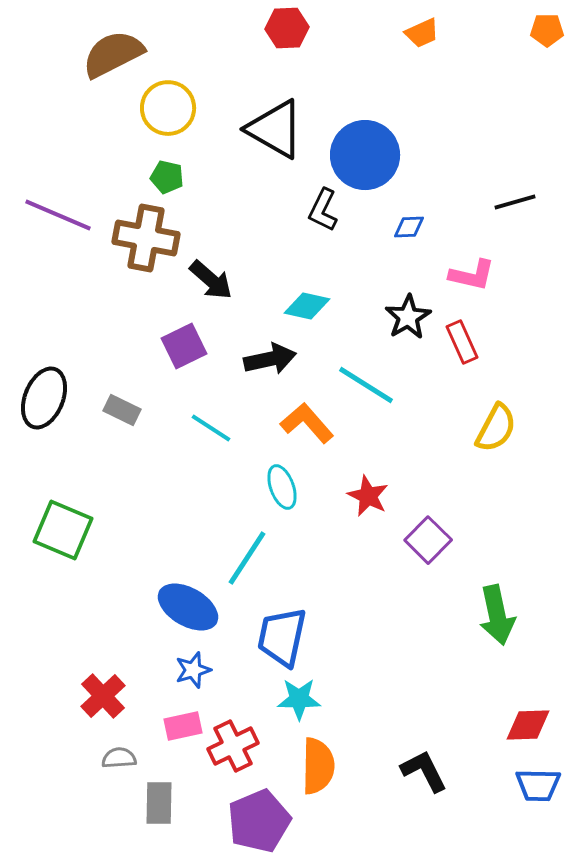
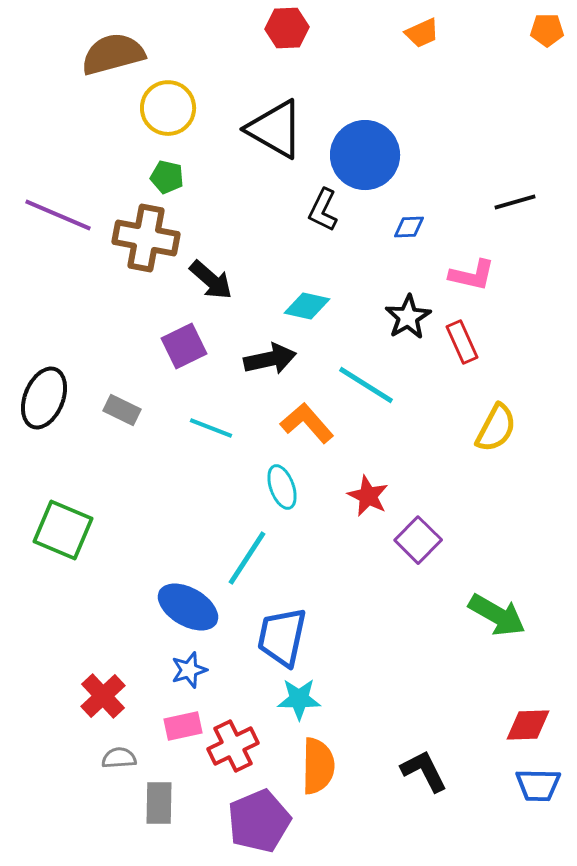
brown semicircle at (113, 54): rotated 12 degrees clockwise
cyan line at (211, 428): rotated 12 degrees counterclockwise
purple square at (428, 540): moved 10 px left
green arrow at (497, 615): rotated 48 degrees counterclockwise
blue star at (193, 670): moved 4 px left
